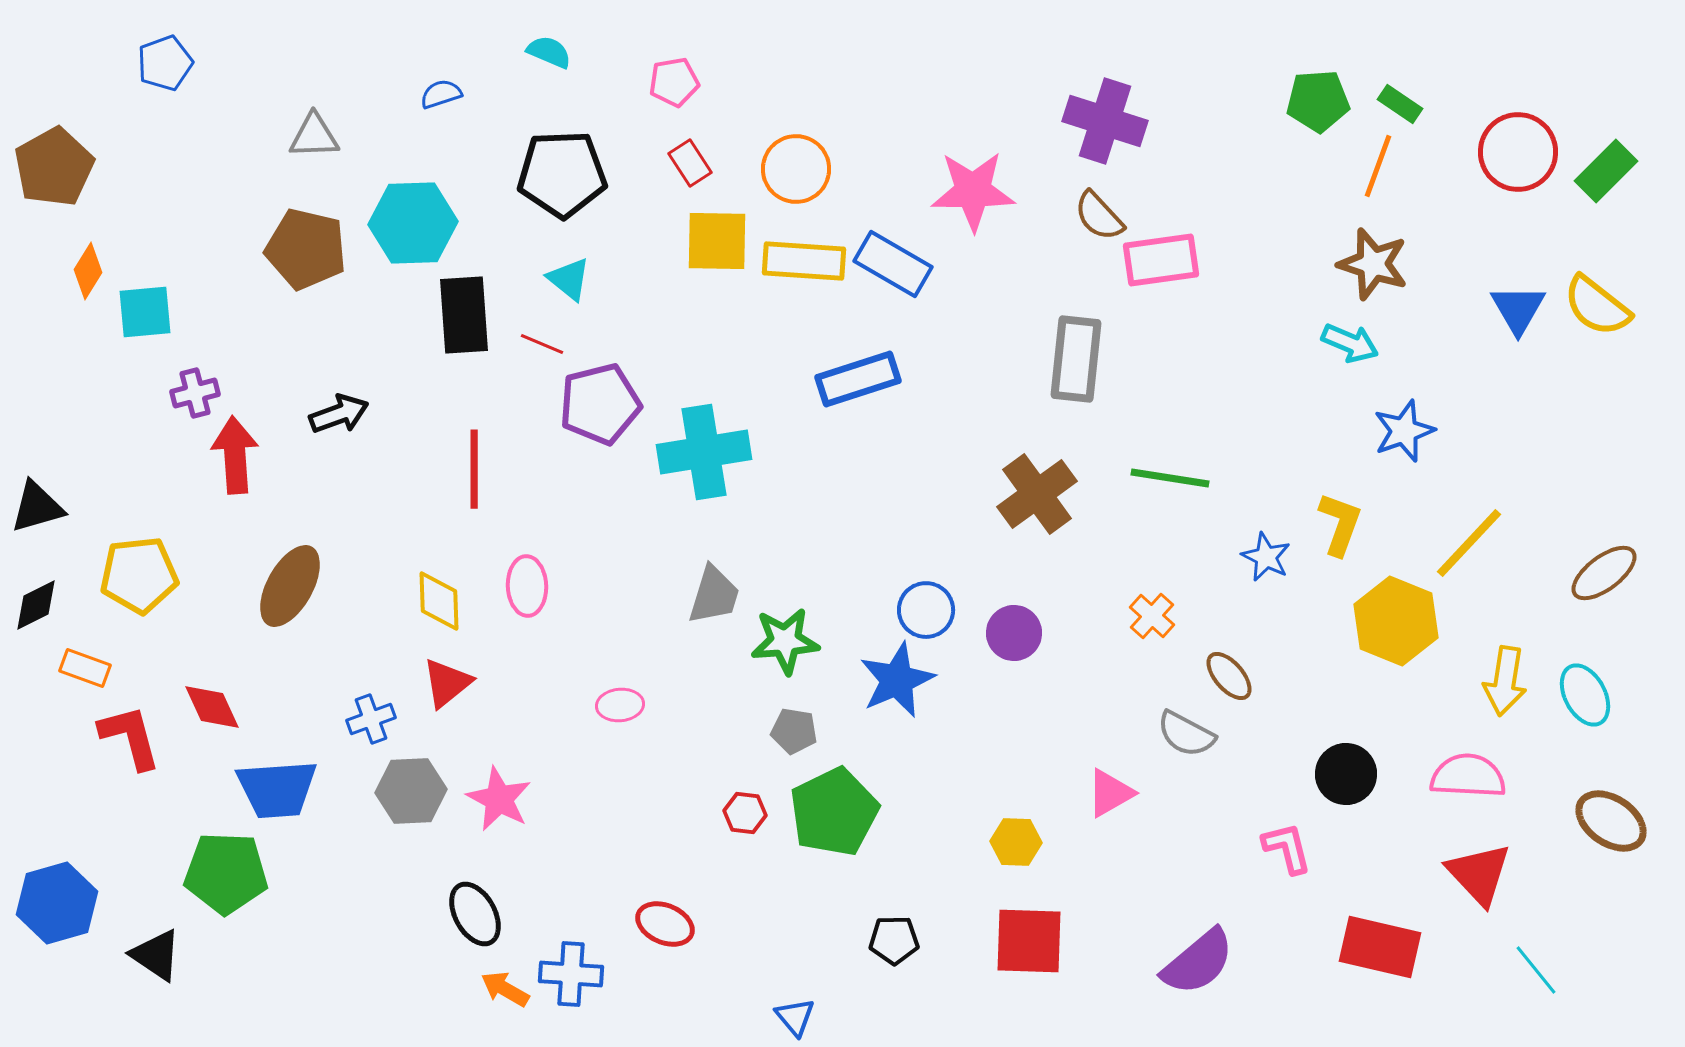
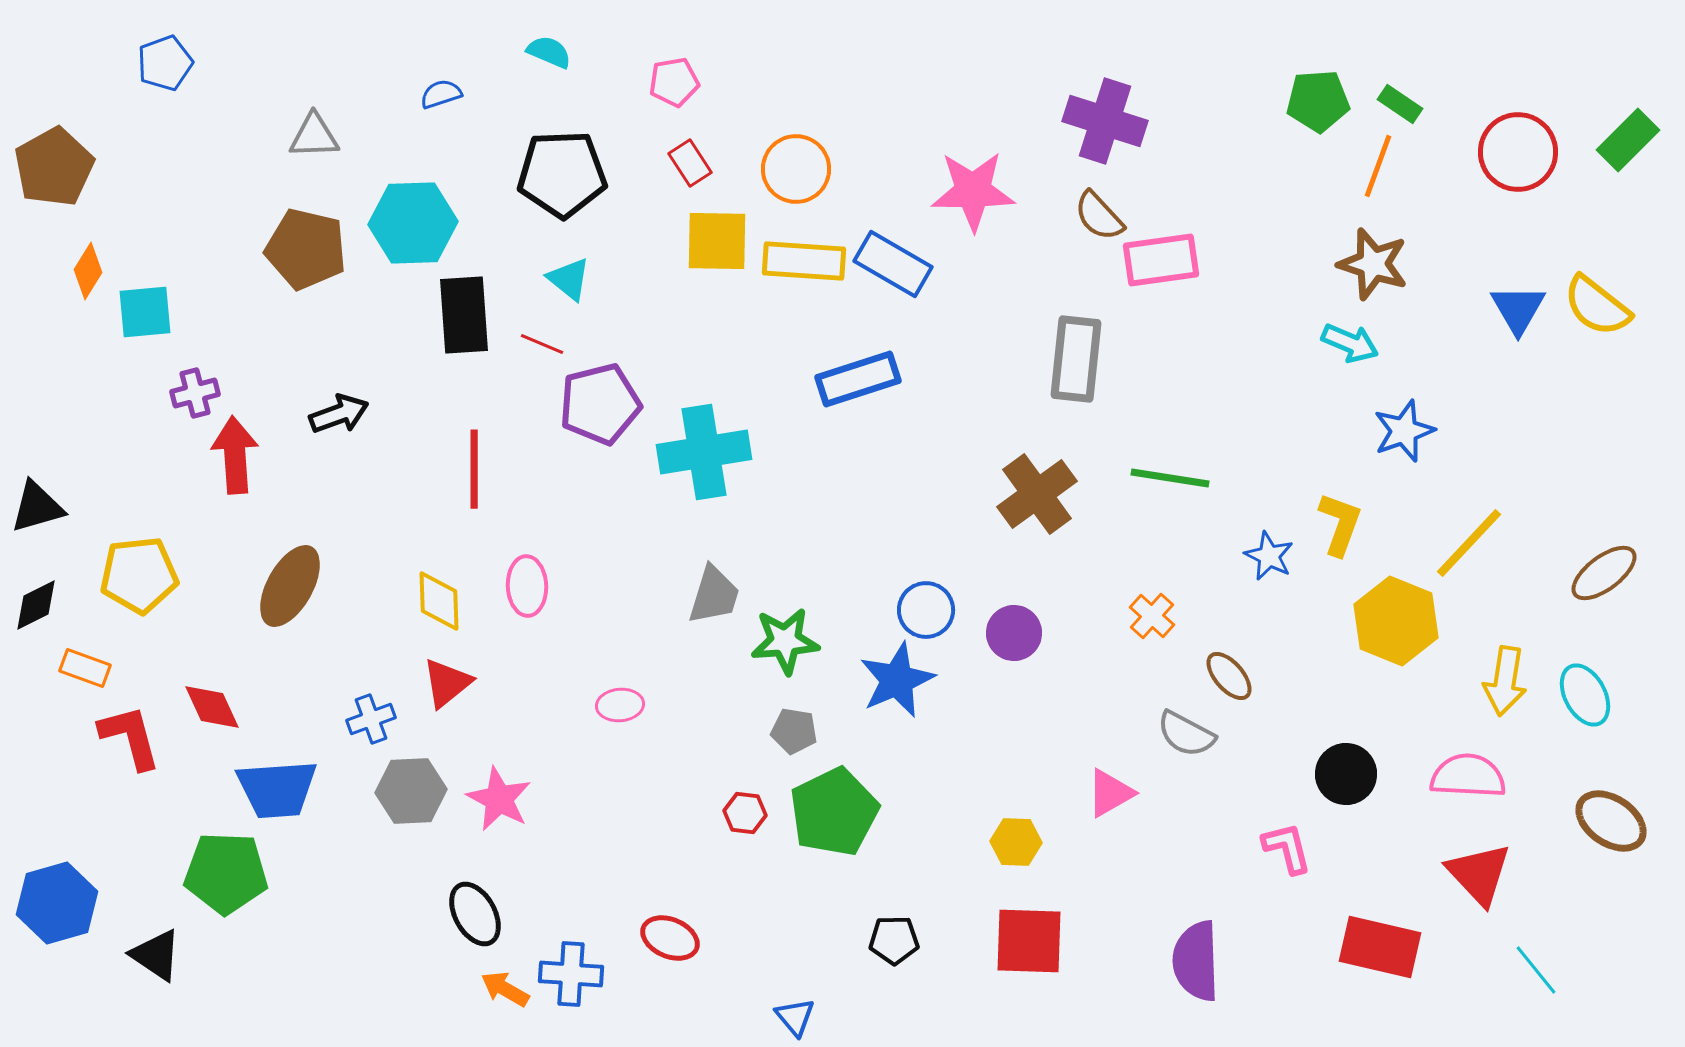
green rectangle at (1606, 171): moved 22 px right, 31 px up
blue star at (1266, 557): moved 3 px right, 1 px up
red ellipse at (665, 924): moved 5 px right, 14 px down
purple semicircle at (1198, 962): moved 2 px left, 1 px up; rotated 128 degrees clockwise
